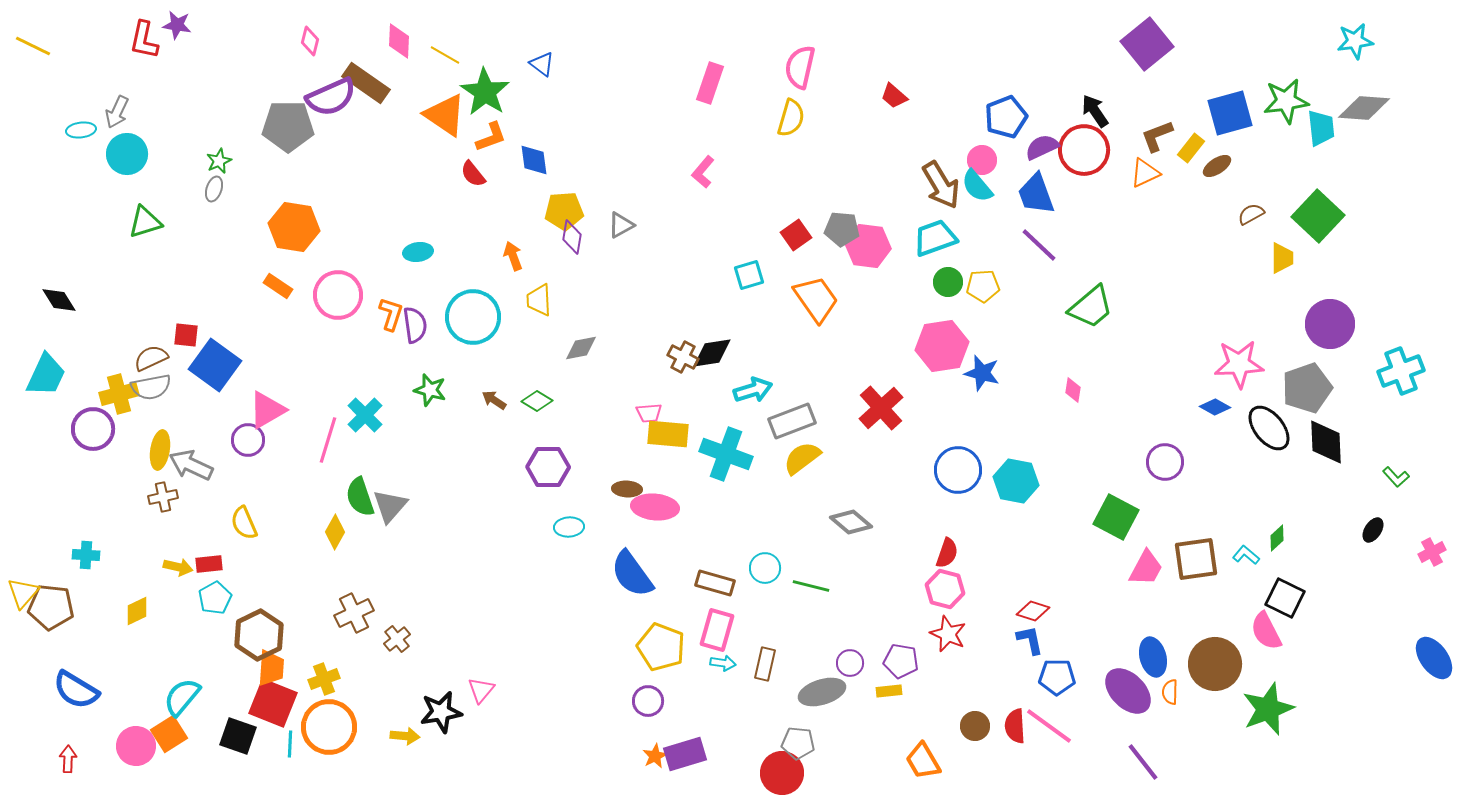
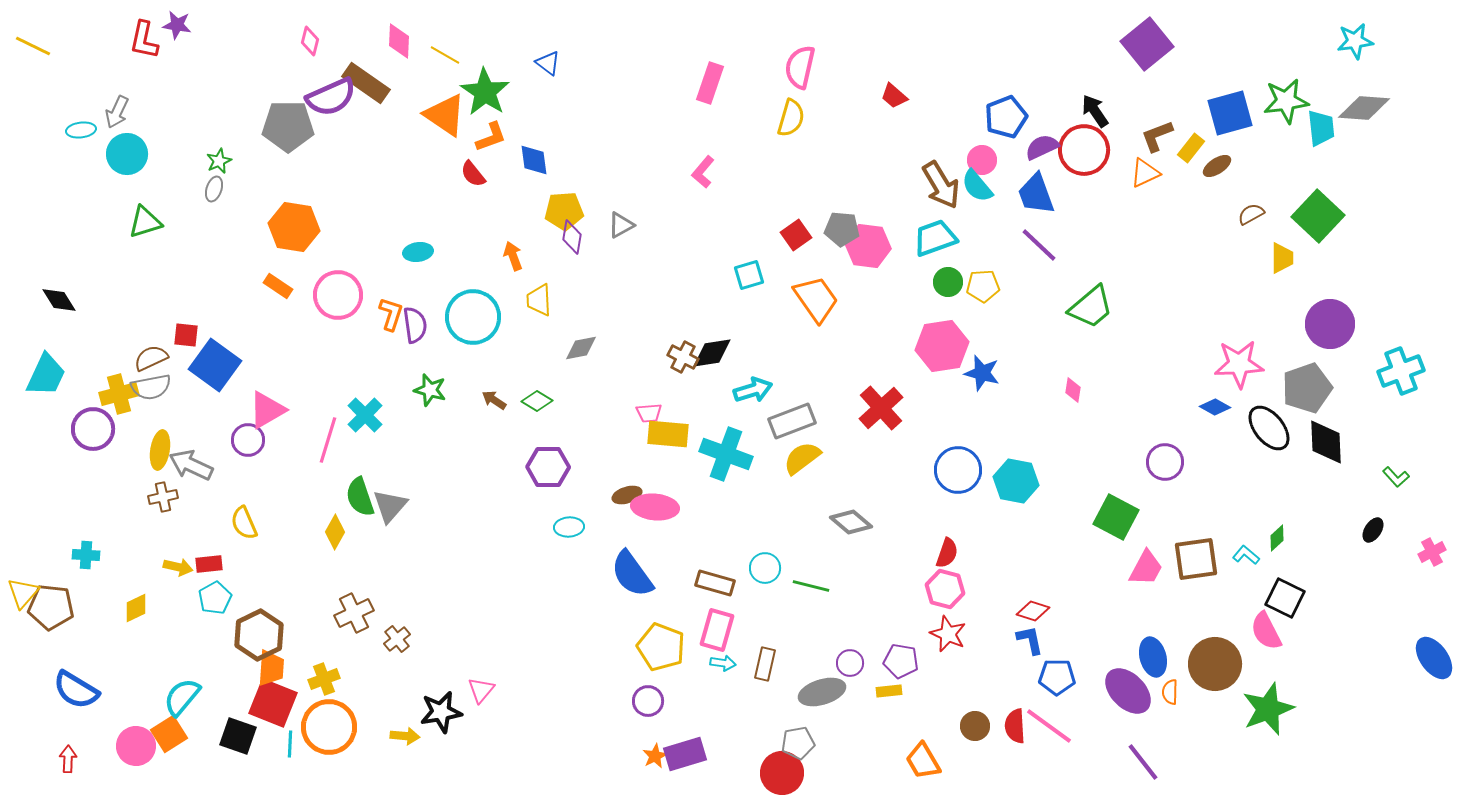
blue triangle at (542, 64): moved 6 px right, 1 px up
brown ellipse at (627, 489): moved 6 px down; rotated 20 degrees counterclockwise
yellow diamond at (137, 611): moved 1 px left, 3 px up
gray pentagon at (798, 743): rotated 16 degrees counterclockwise
